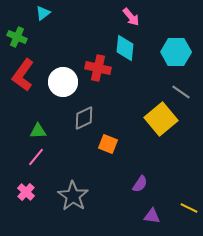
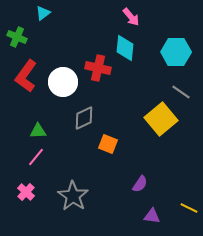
red L-shape: moved 3 px right, 1 px down
